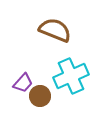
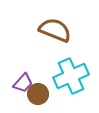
brown circle: moved 2 px left, 2 px up
